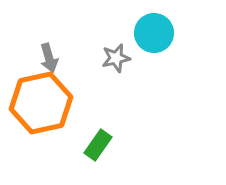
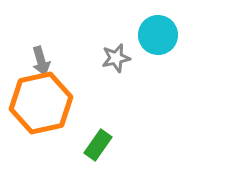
cyan circle: moved 4 px right, 2 px down
gray arrow: moved 8 px left, 3 px down
